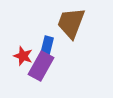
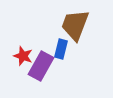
brown trapezoid: moved 4 px right, 2 px down
blue rectangle: moved 14 px right, 3 px down
